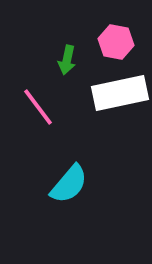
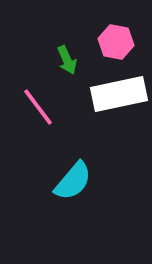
green arrow: rotated 36 degrees counterclockwise
white rectangle: moved 1 px left, 1 px down
cyan semicircle: moved 4 px right, 3 px up
